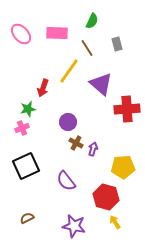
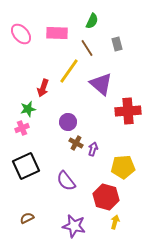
red cross: moved 1 px right, 2 px down
yellow arrow: rotated 48 degrees clockwise
